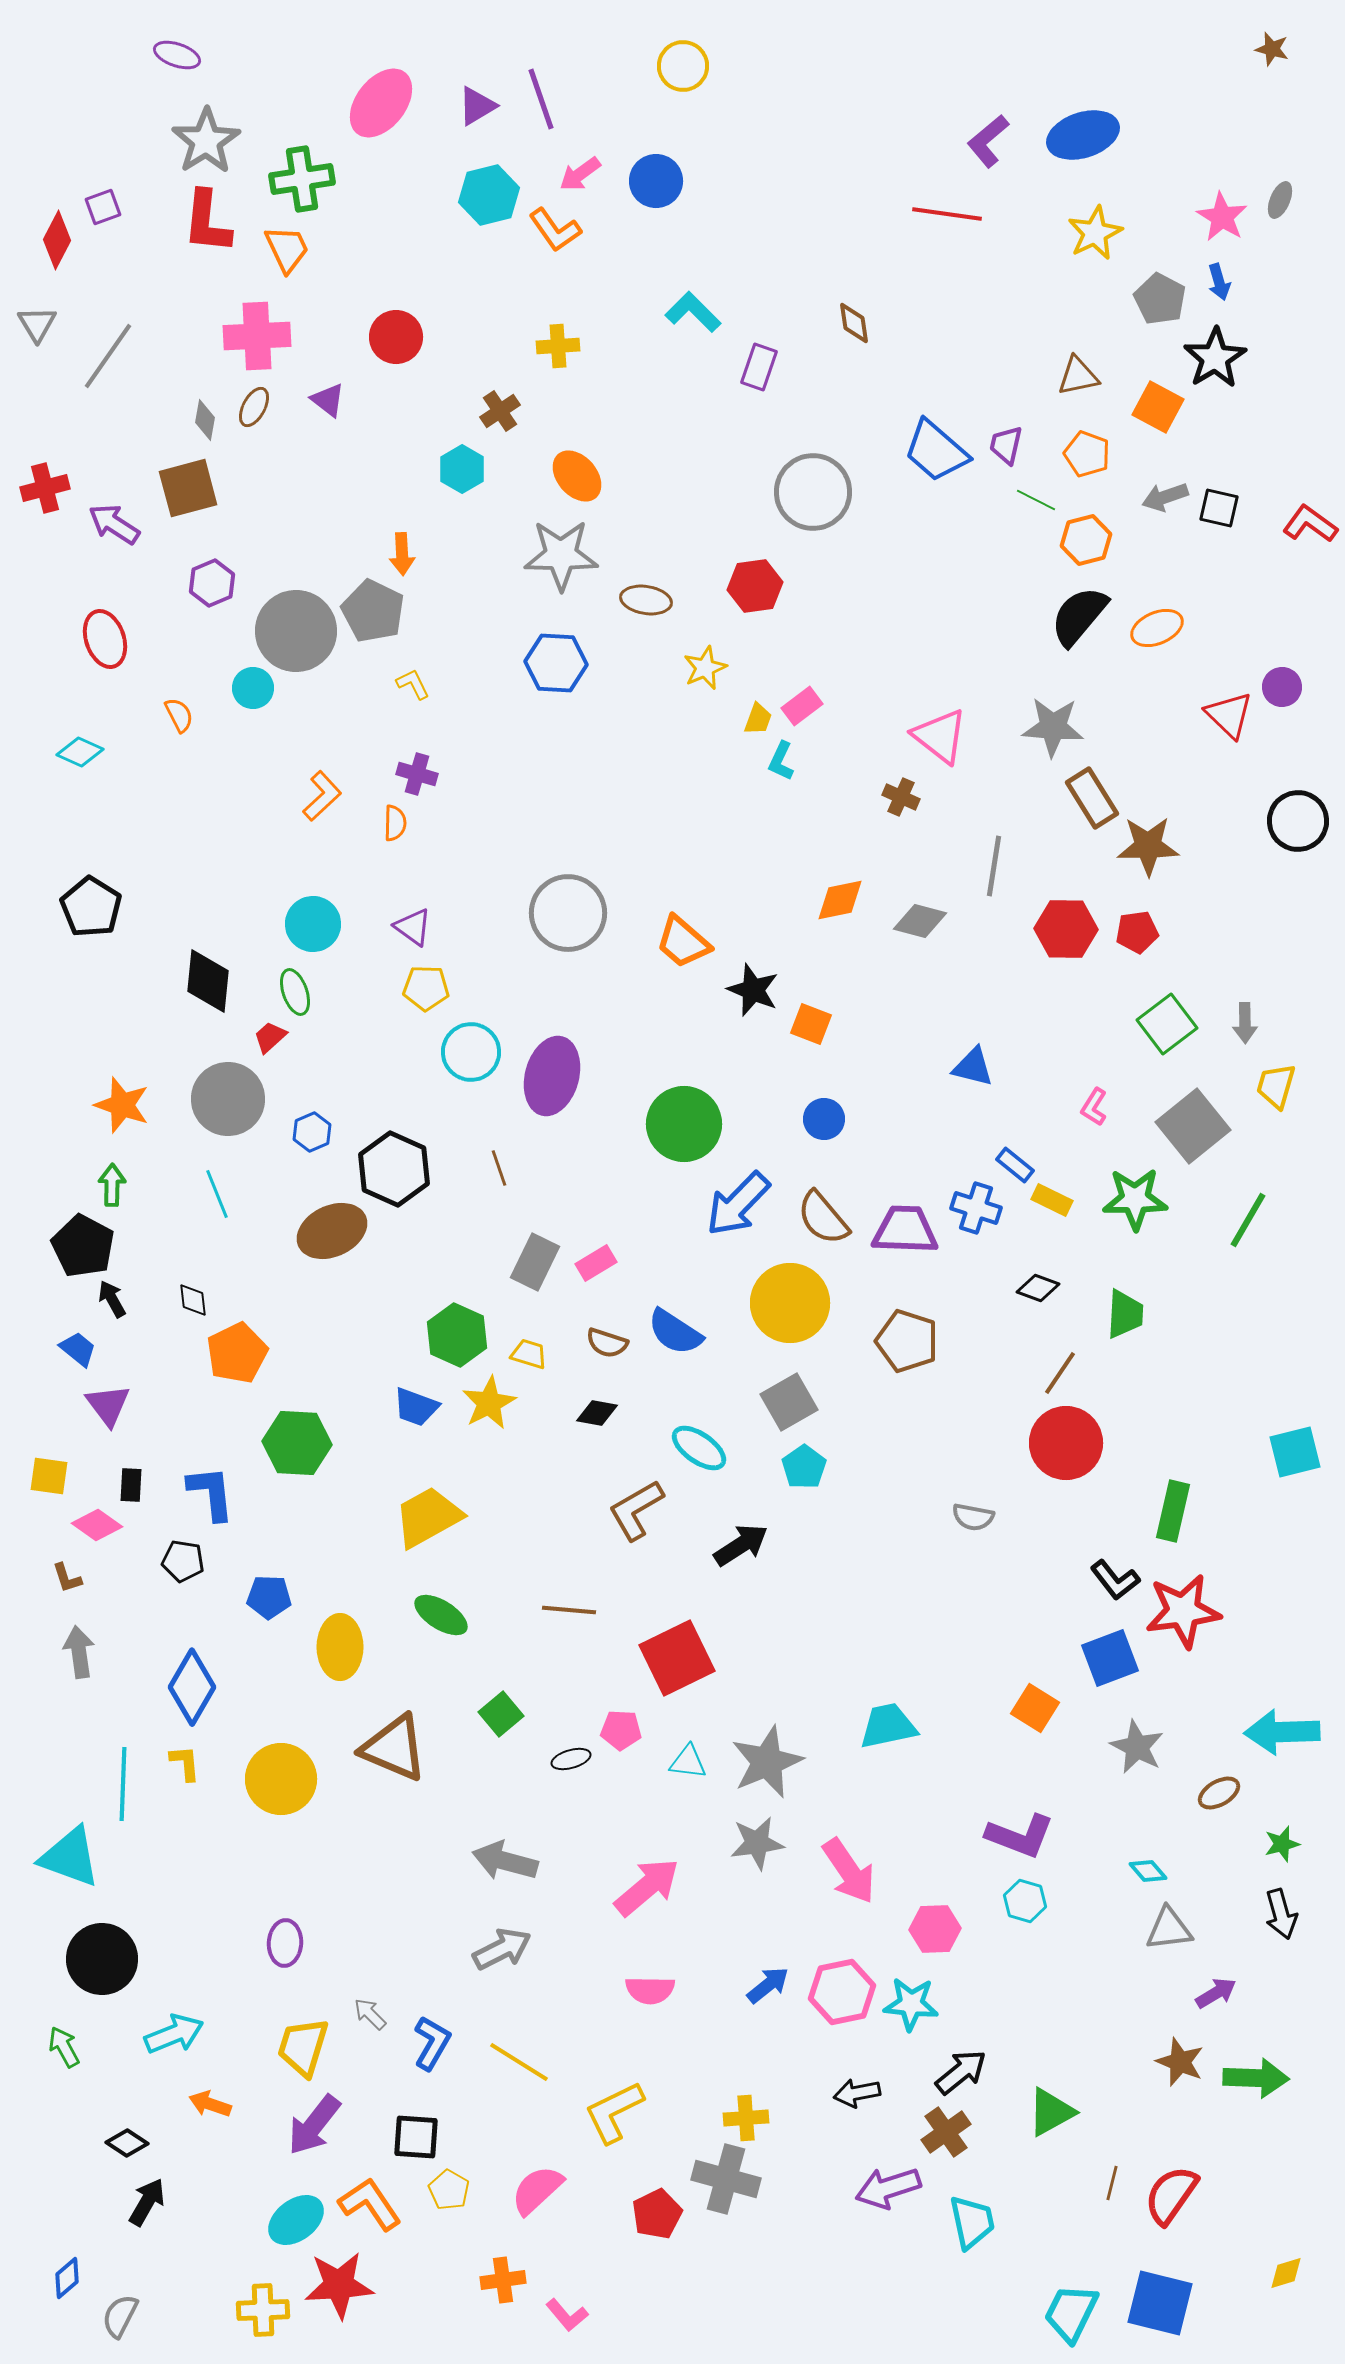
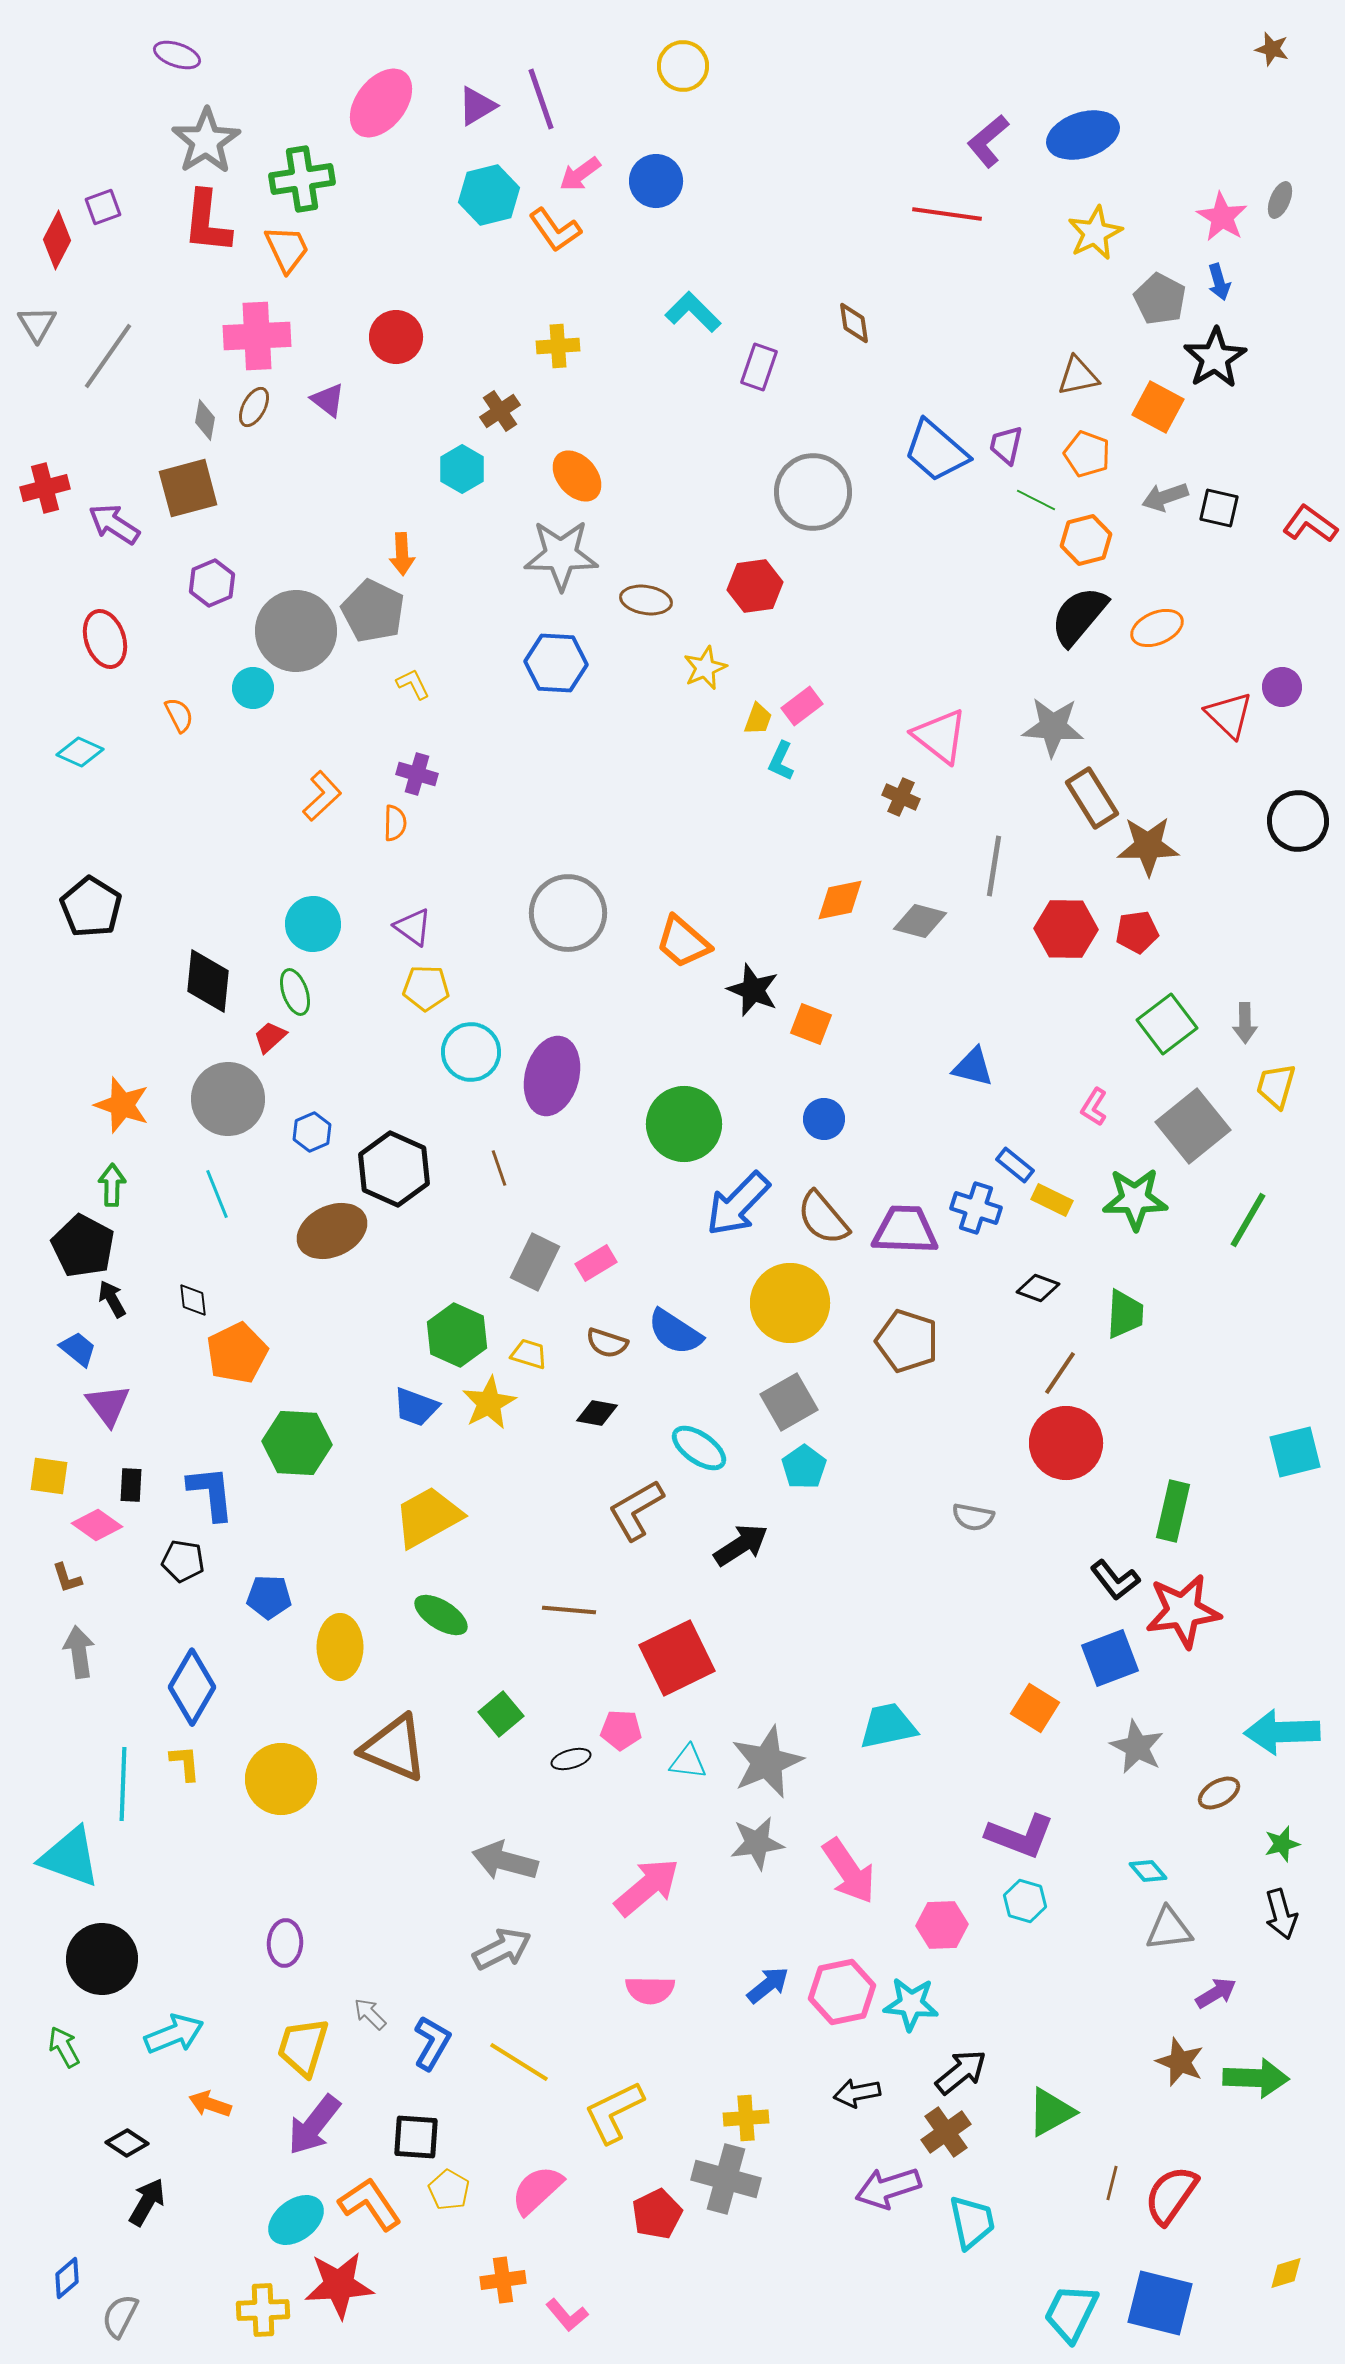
pink hexagon at (935, 1929): moved 7 px right, 4 px up
